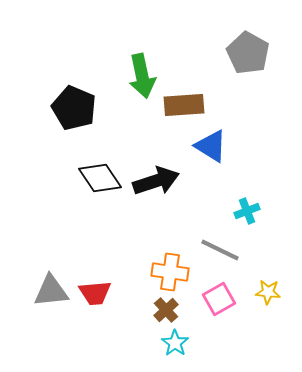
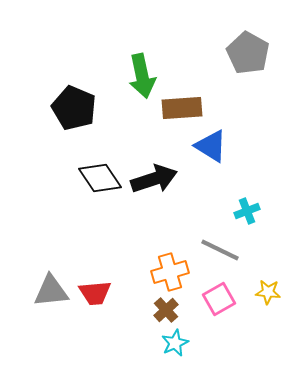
brown rectangle: moved 2 px left, 3 px down
black arrow: moved 2 px left, 2 px up
orange cross: rotated 24 degrees counterclockwise
cyan star: rotated 12 degrees clockwise
